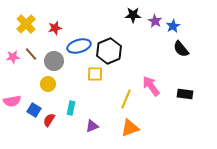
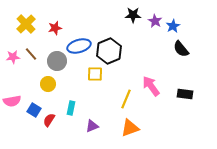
gray circle: moved 3 px right
